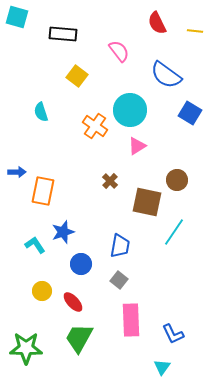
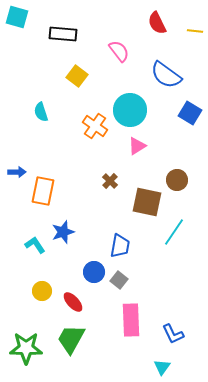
blue circle: moved 13 px right, 8 px down
green trapezoid: moved 8 px left, 1 px down
